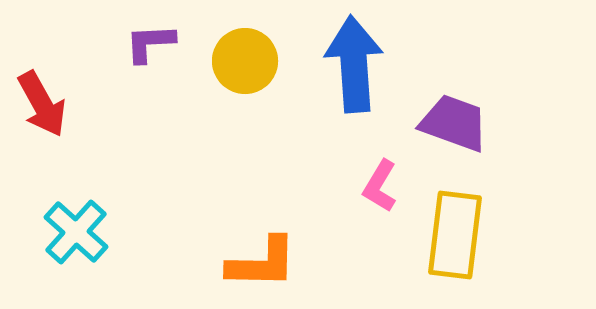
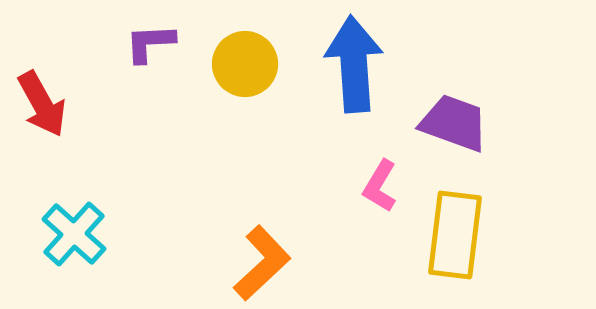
yellow circle: moved 3 px down
cyan cross: moved 2 px left, 2 px down
orange L-shape: rotated 44 degrees counterclockwise
